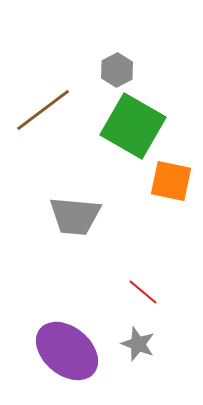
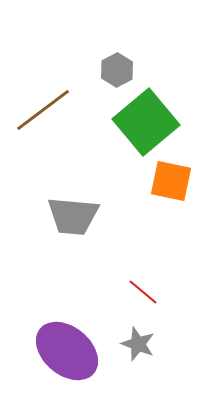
green square: moved 13 px right, 4 px up; rotated 20 degrees clockwise
gray trapezoid: moved 2 px left
